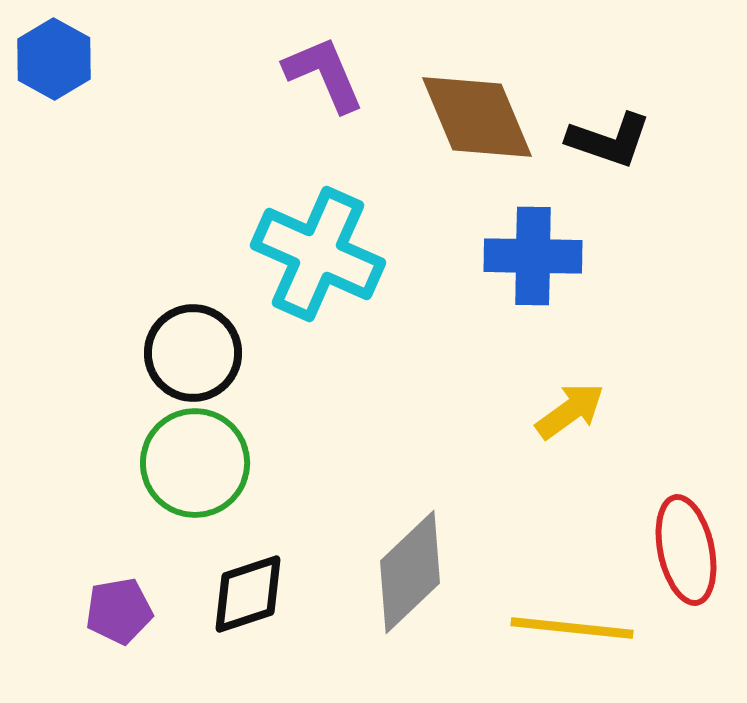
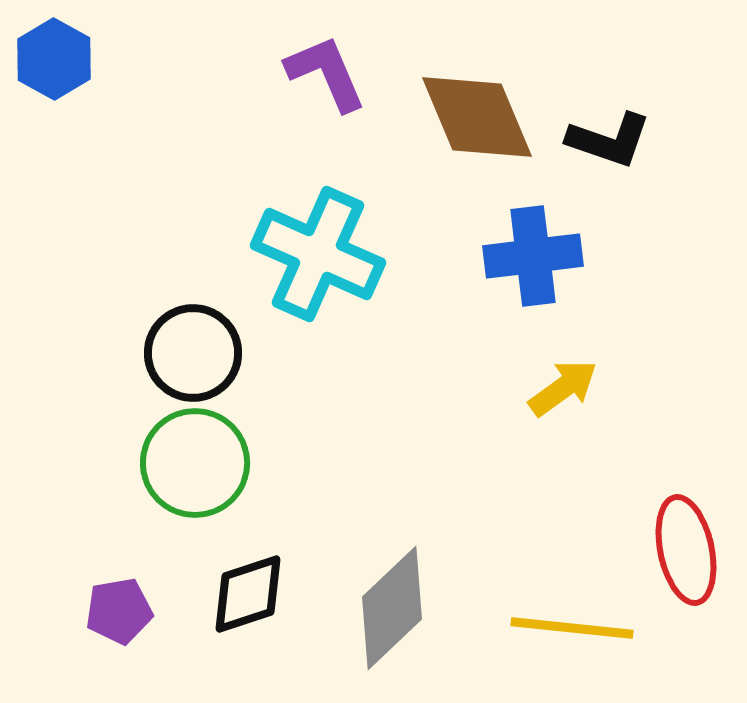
purple L-shape: moved 2 px right, 1 px up
blue cross: rotated 8 degrees counterclockwise
yellow arrow: moved 7 px left, 23 px up
gray diamond: moved 18 px left, 36 px down
